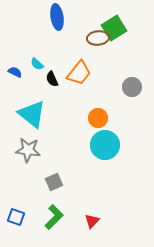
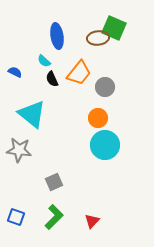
blue ellipse: moved 19 px down
green square: rotated 35 degrees counterclockwise
cyan semicircle: moved 7 px right, 3 px up
gray circle: moved 27 px left
gray star: moved 9 px left
